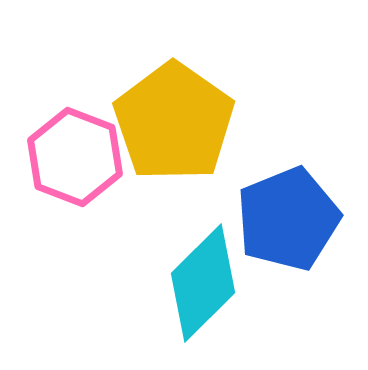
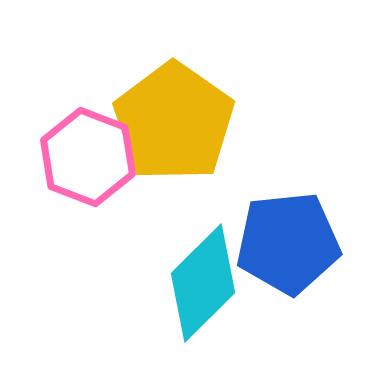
pink hexagon: moved 13 px right
blue pentagon: moved 24 px down; rotated 16 degrees clockwise
